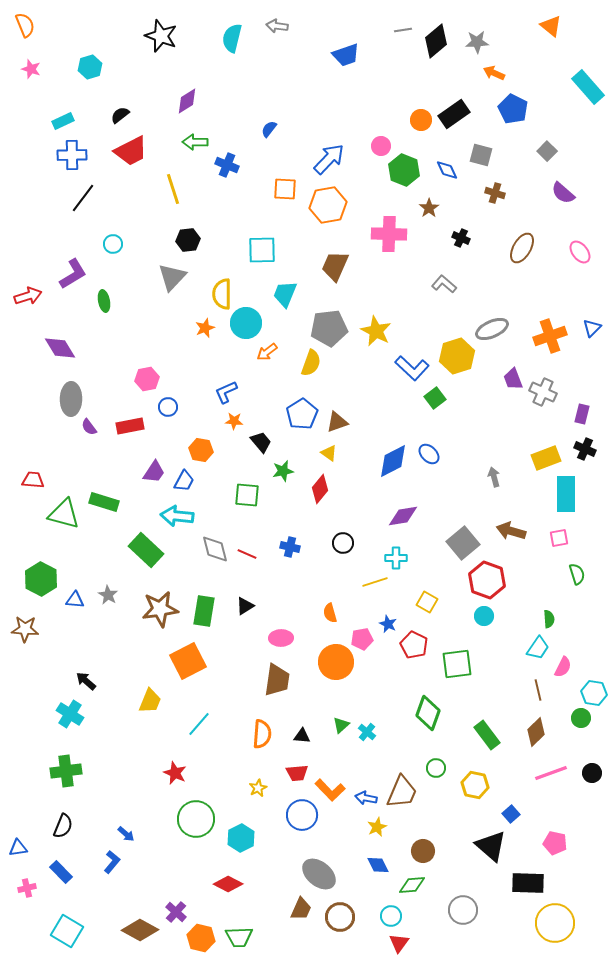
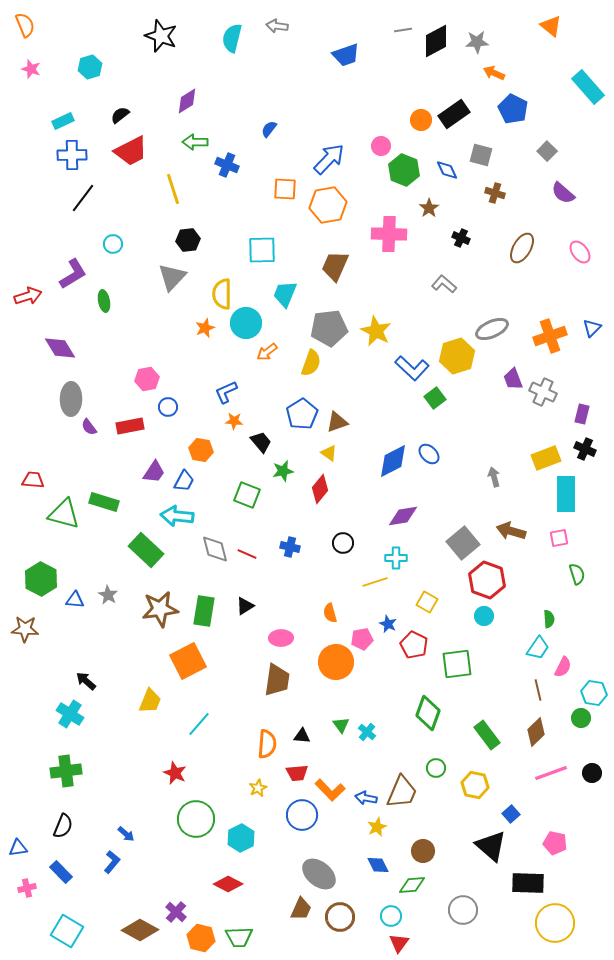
black diamond at (436, 41): rotated 12 degrees clockwise
green square at (247, 495): rotated 16 degrees clockwise
green triangle at (341, 725): rotated 24 degrees counterclockwise
orange semicircle at (262, 734): moved 5 px right, 10 px down
